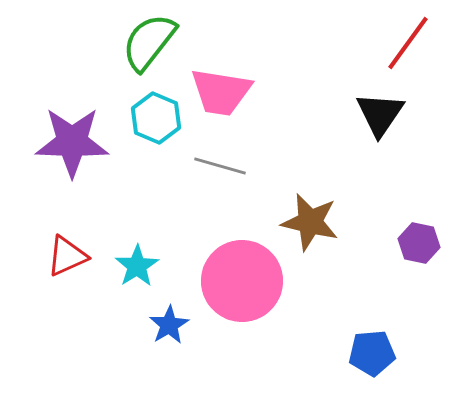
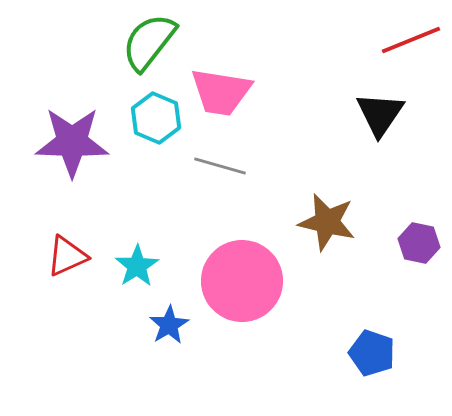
red line: moved 3 px right, 3 px up; rotated 32 degrees clockwise
brown star: moved 17 px right
blue pentagon: rotated 24 degrees clockwise
